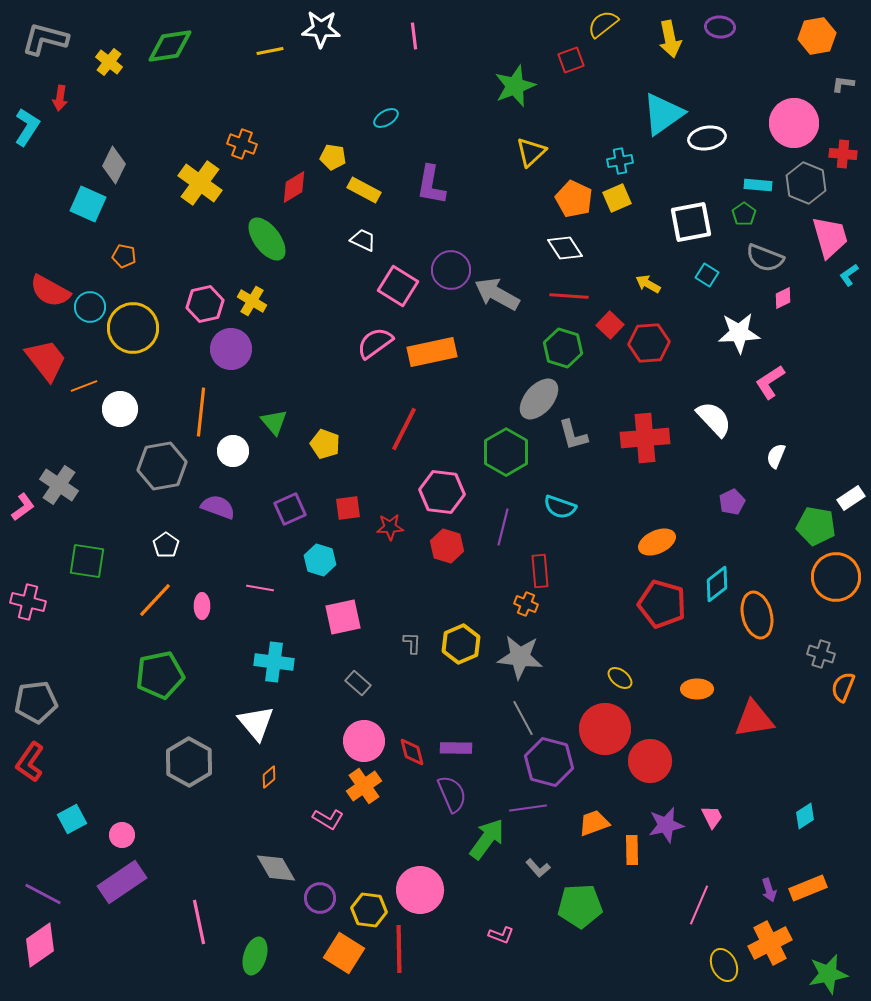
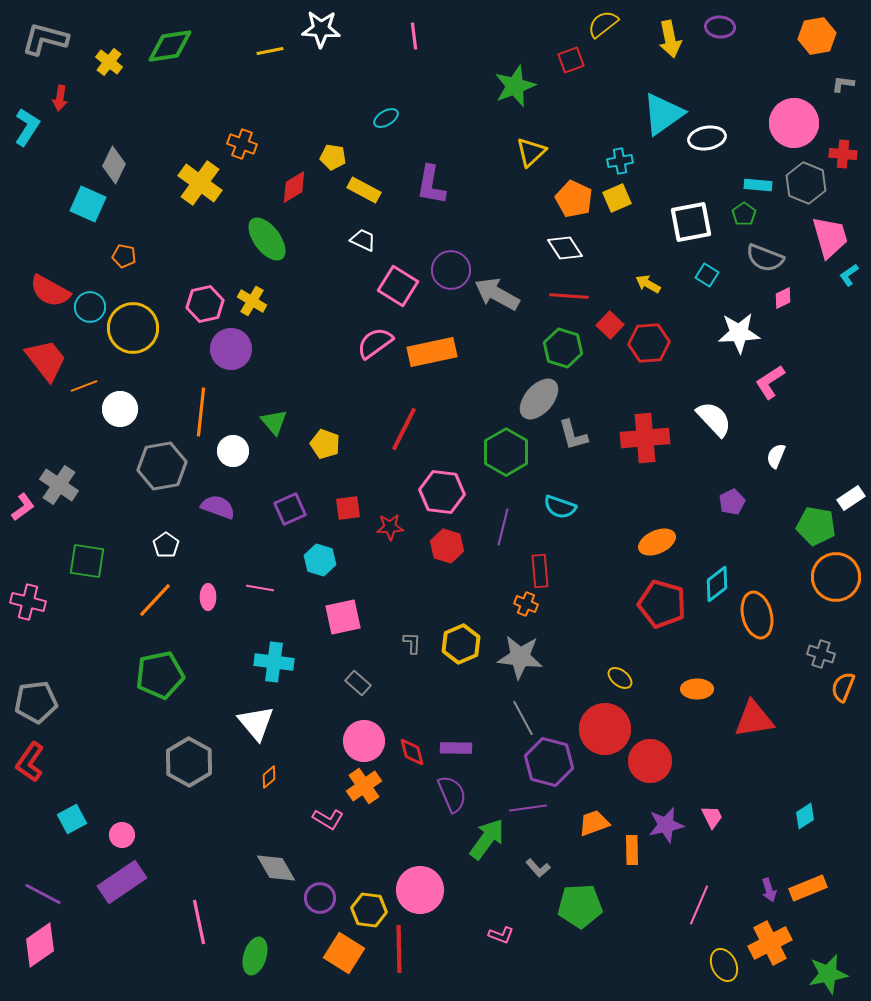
pink ellipse at (202, 606): moved 6 px right, 9 px up
